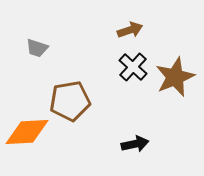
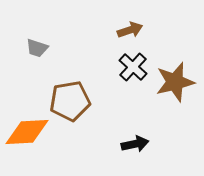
brown star: moved 5 px down; rotated 9 degrees clockwise
